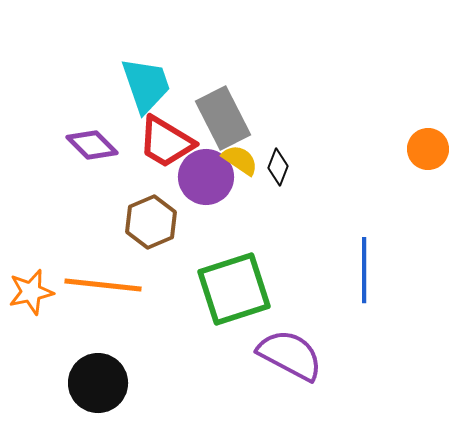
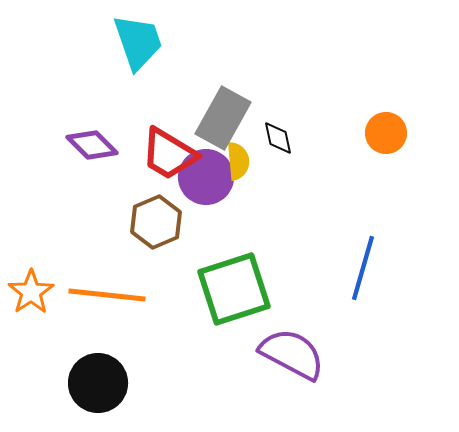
cyan trapezoid: moved 8 px left, 43 px up
gray rectangle: rotated 56 degrees clockwise
red trapezoid: moved 3 px right, 12 px down
orange circle: moved 42 px left, 16 px up
yellow semicircle: moved 2 px left, 1 px down; rotated 51 degrees clockwise
black diamond: moved 29 px up; rotated 33 degrees counterclockwise
brown hexagon: moved 5 px right
blue line: moved 1 px left, 2 px up; rotated 16 degrees clockwise
orange line: moved 4 px right, 10 px down
orange star: rotated 21 degrees counterclockwise
purple semicircle: moved 2 px right, 1 px up
